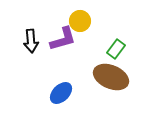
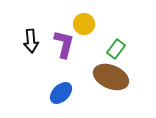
yellow circle: moved 4 px right, 3 px down
purple L-shape: moved 1 px right, 5 px down; rotated 60 degrees counterclockwise
